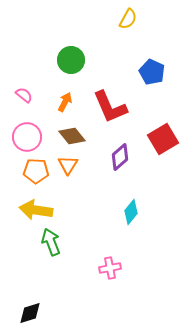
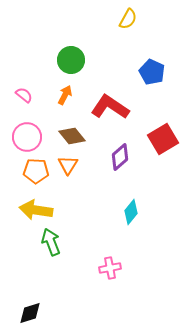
orange arrow: moved 7 px up
red L-shape: rotated 147 degrees clockwise
